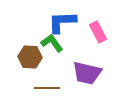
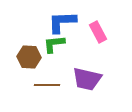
green L-shape: moved 2 px right, 1 px down; rotated 60 degrees counterclockwise
brown hexagon: moved 1 px left
purple trapezoid: moved 6 px down
brown line: moved 3 px up
